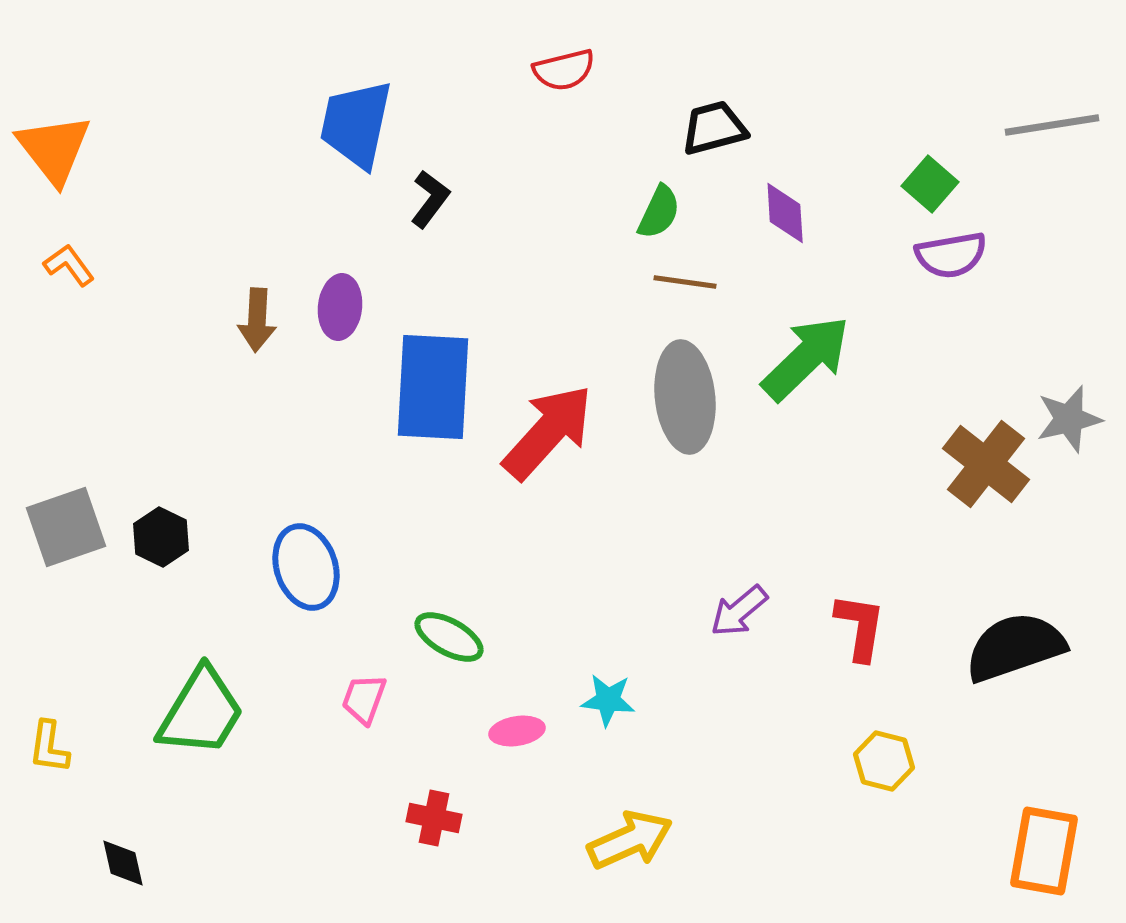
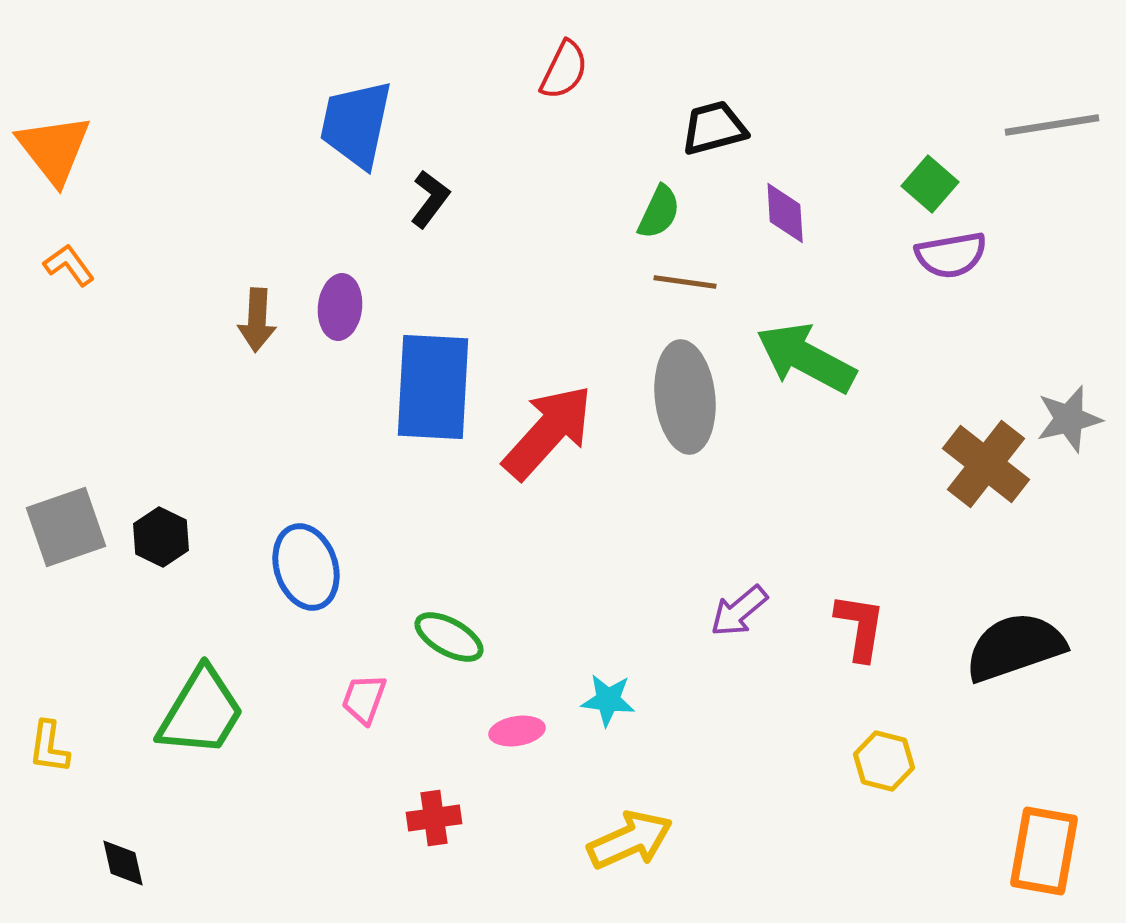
red semicircle: rotated 50 degrees counterclockwise
green arrow: rotated 108 degrees counterclockwise
red cross: rotated 20 degrees counterclockwise
